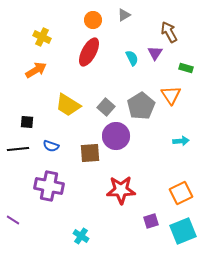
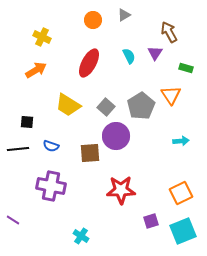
red ellipse: moved 11 px down
cyan semicircle: moved 3 px left, 2 px up
purple cross: moved 2 px right
